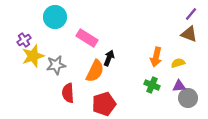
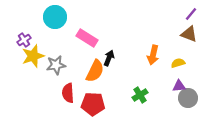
orange arrow: moved 3 px left, 2 px up
green cross: moved 12 px left, 10 px down; rotated 35 degrees clockwise
red pentagon: moved 11 px left; rotated 20 degrees clockwise
